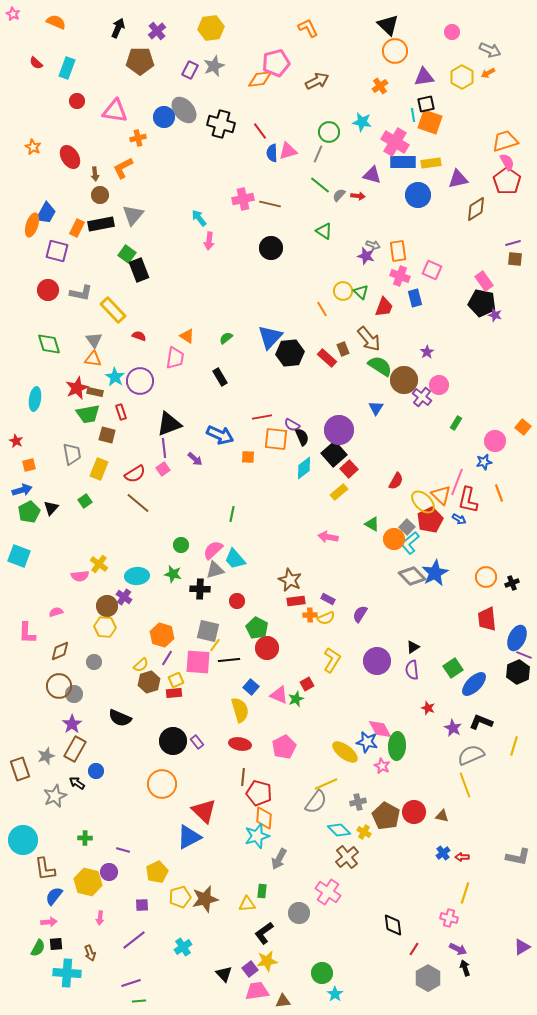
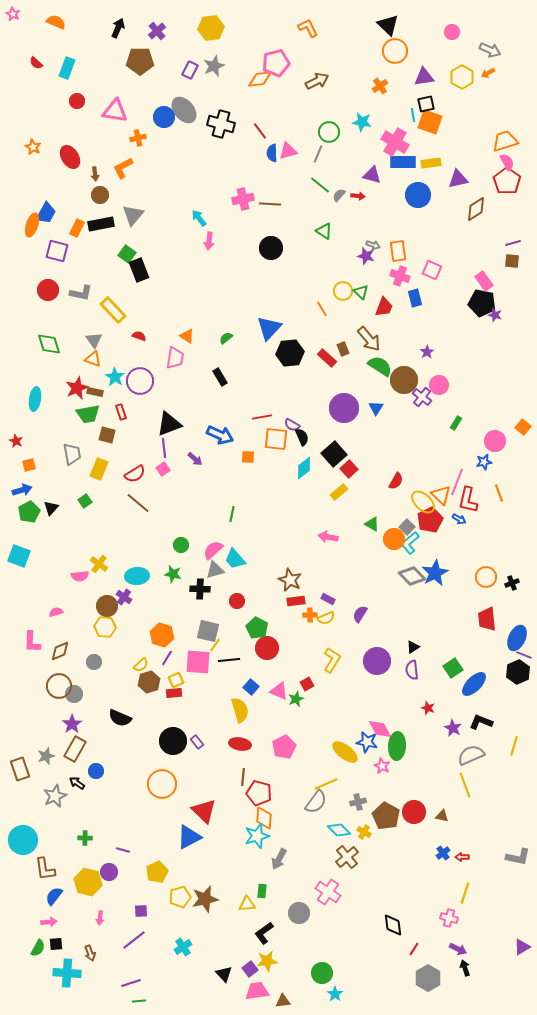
brown line at (270, 204): rotated 10 degrees counterclockwise
brown square at (515, 259): moved 3 px left, 2 px down
blue triangle at (270, 337): moved 1 px left, 9 px up
orange triangle at (93, 359): rotated 12 degrees clockwise
purple circle at (339, 430): moved 5 px right, 22 px up
pink L-shape at (27, 633): moved 5 px right, 9 px down
pink triangle at (279, 695): moved 4 px up
purple square at (142, 905): moved 1 px left, 6 px down
